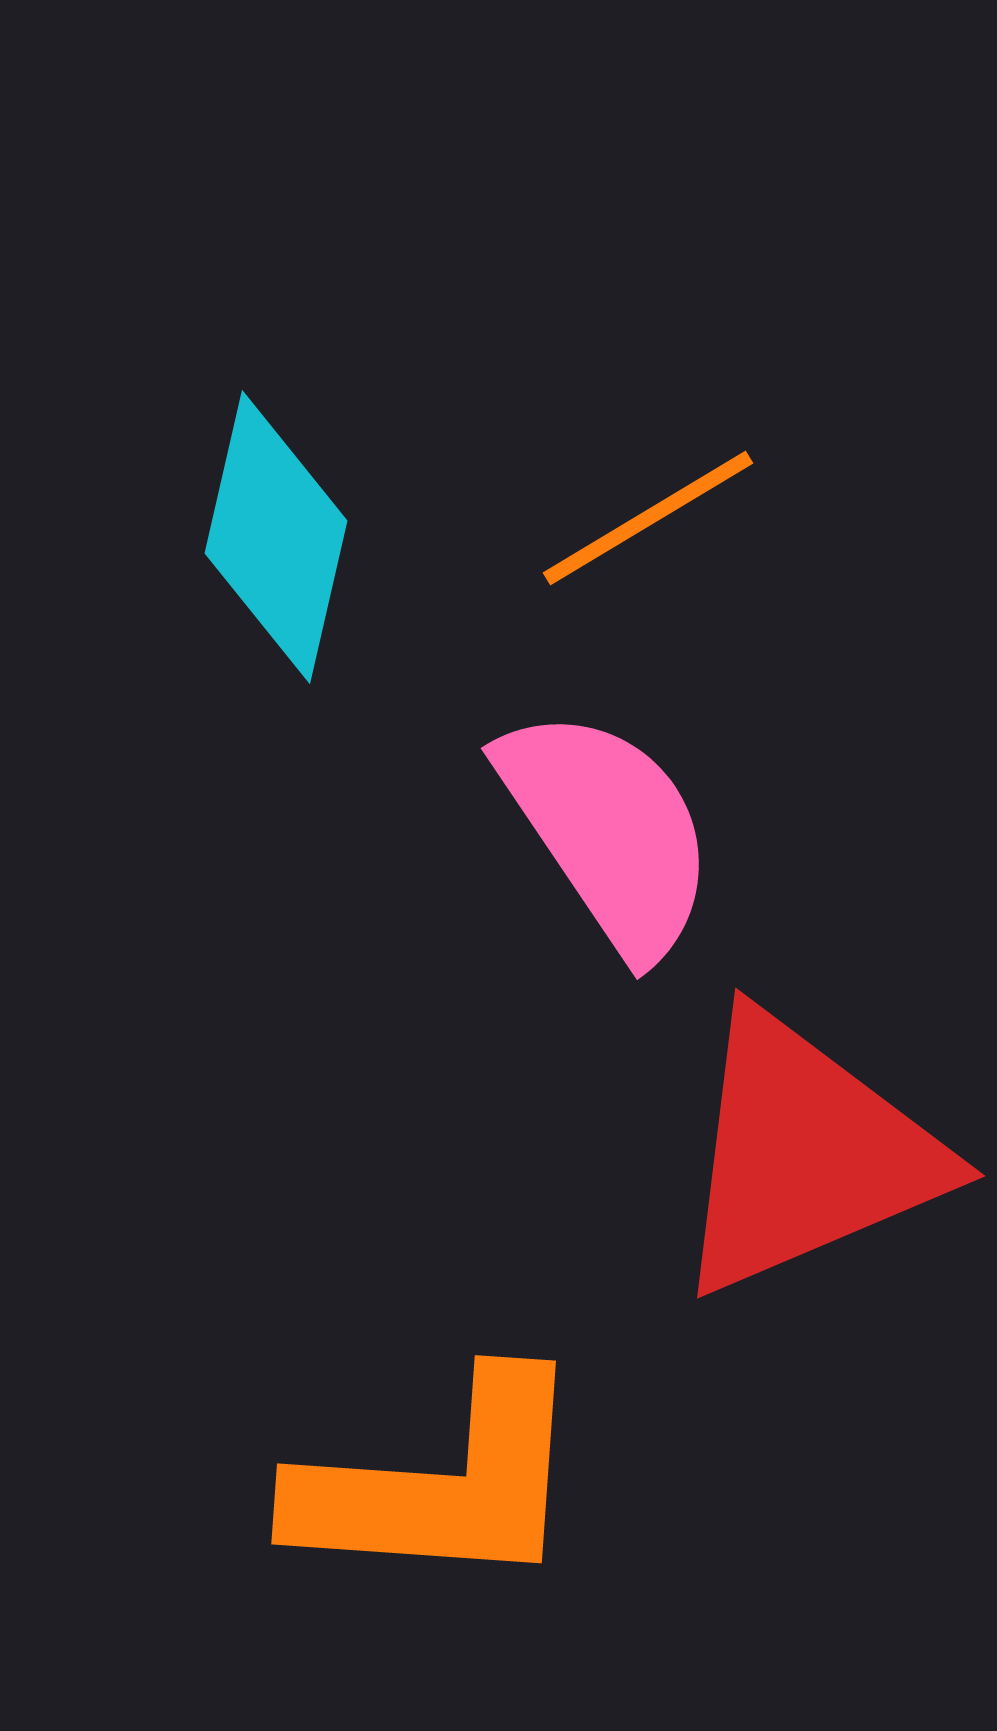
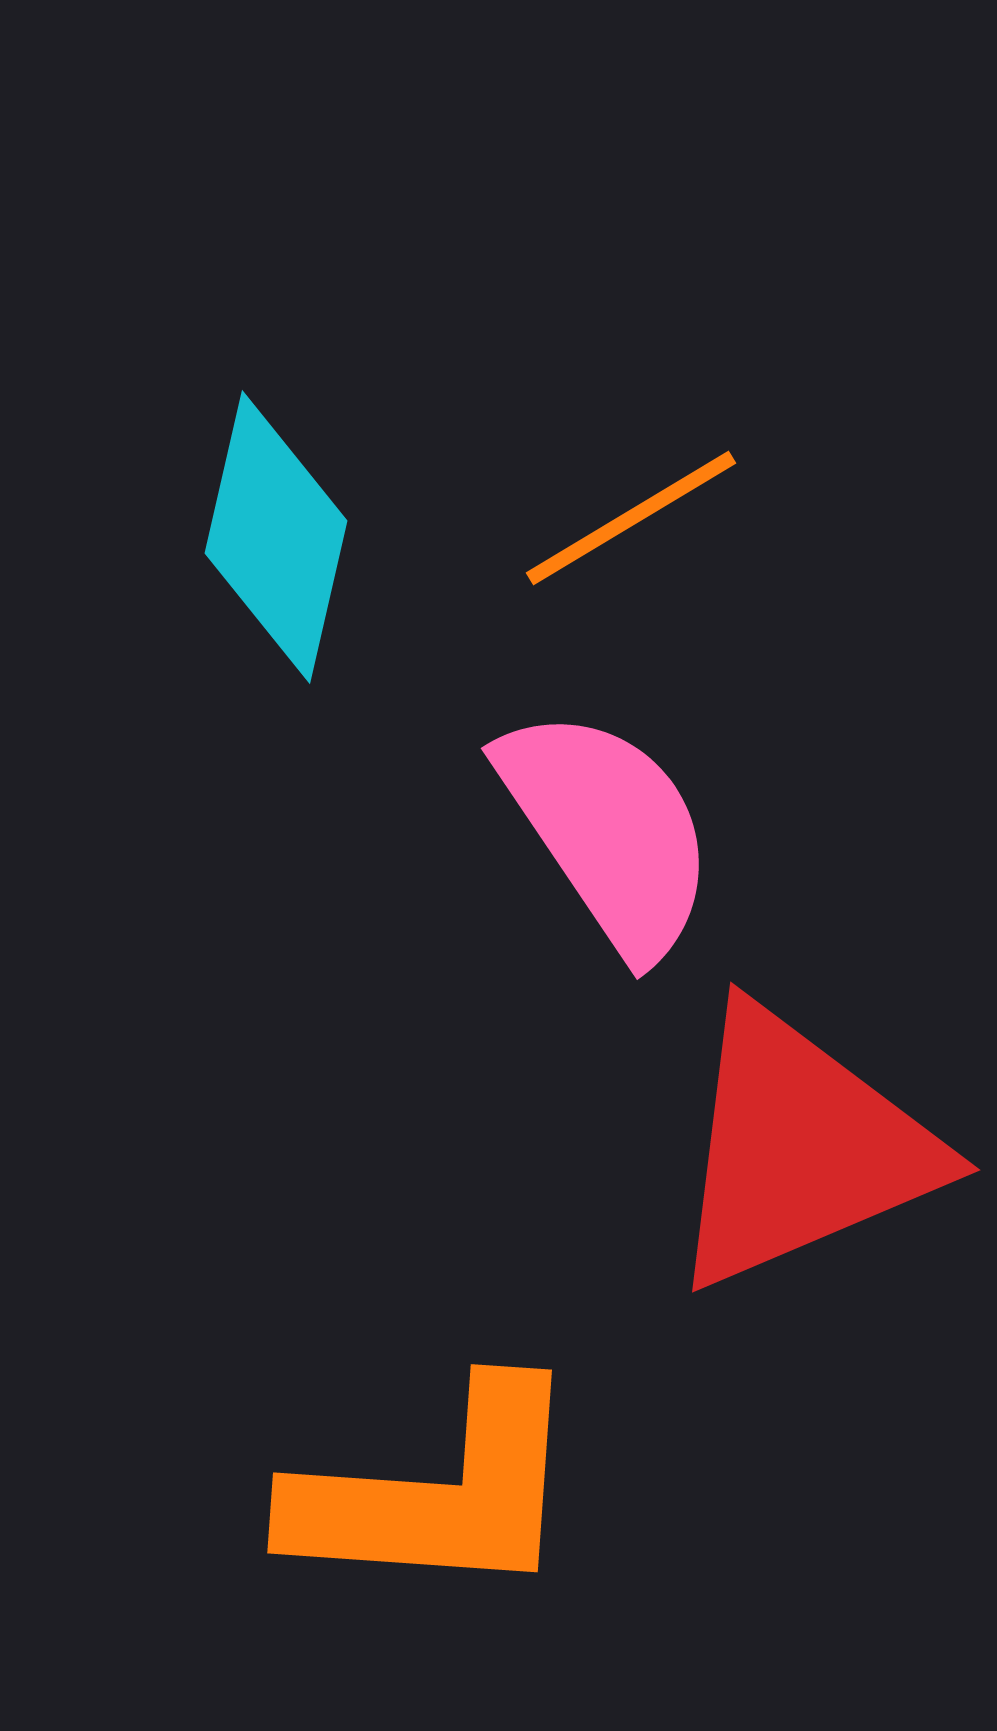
orange line: moved 17 px left
red triangle: moved 5 px left, 6 px up
orange L-shape: moved 4 px left, 9 px down
